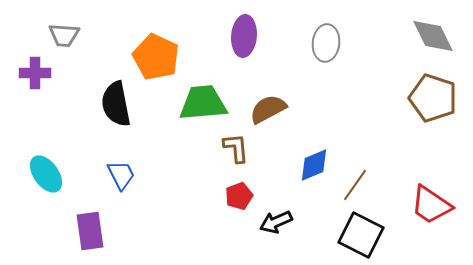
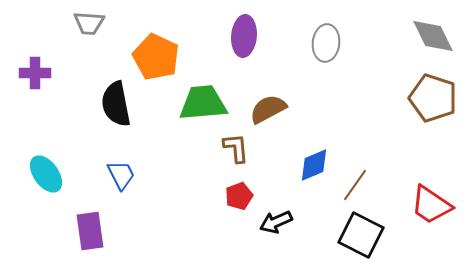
gray trapezoid: moved 25 px right, 12 px up
